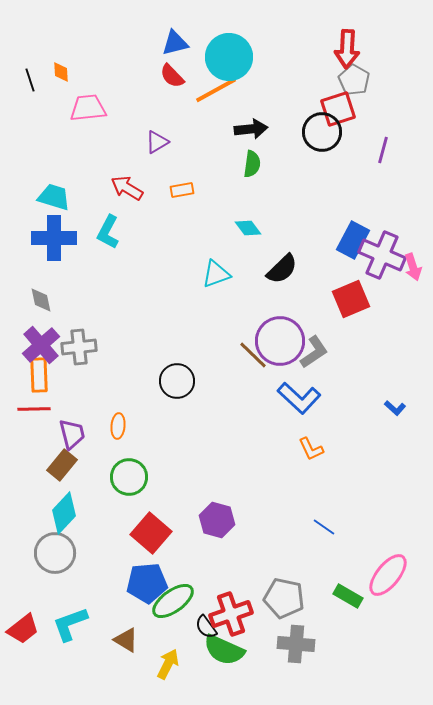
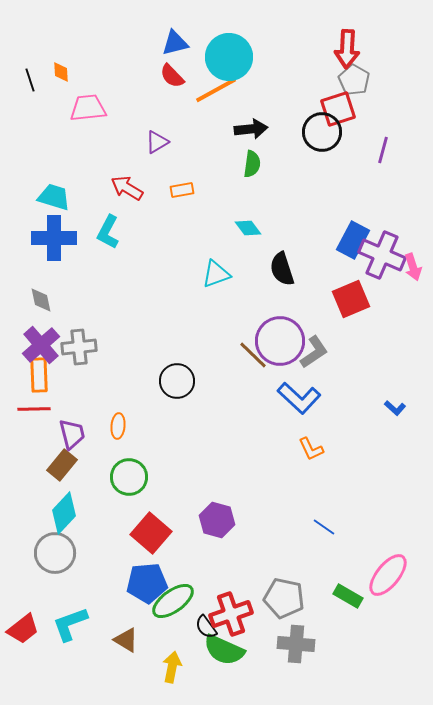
black semicircle at (282, 269): rotated 116 degrees clockwise
yellow arrow at (168, 664): moved 4 px right, 3 px down; rotated 16 degrees counterclockwise
